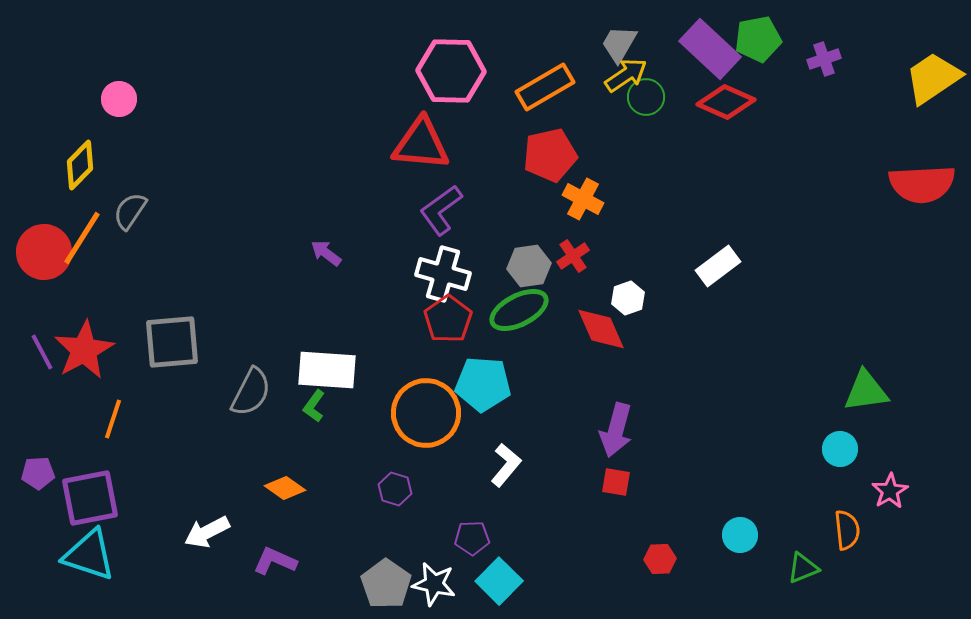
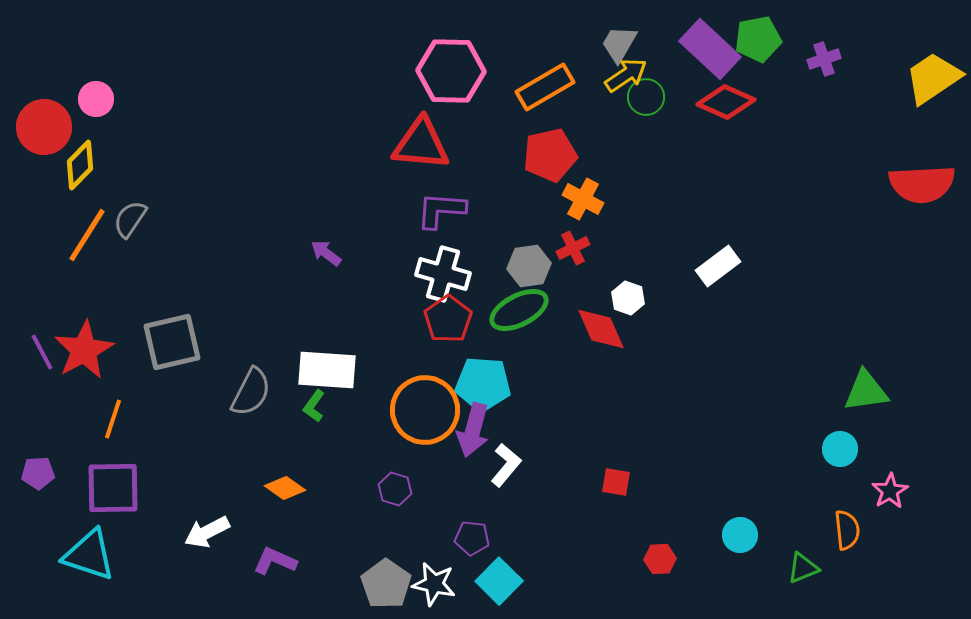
pink circle at (119, 99): moved 23 px left
purple L-shape at (441, 210): rotated 40 degrees clockwise
gray semicircle at (130, 211): moved 8 px down
orange line at (82, 238): moved 5 px right, 3 px up
red circle at (44, 252): moved 125 px up
red cross at (573, 256): moved 8 px up; rotated 8 degrees clockwise
white hexagon at (628, 298): rotated 20 degrees counterclockwise
gray square at (172, 342): rotated 8 degrees counterclockwise
orange circle at (426, 413): moved 1 px left, 3 px up
purple arrow at (616, 430): moved 143 px left
purple square at (90, 498): moved 23 px right, 10 px up; rotated 10 degrees clockwise
purple pentagon at (472, 538): rotated 8 degrees clockwise
